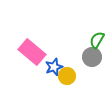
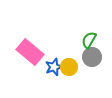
green semicircle: moved 8 px left
pink rectangle: moved 2 px left
yellow circle: moved 2 px right, 9 px up
